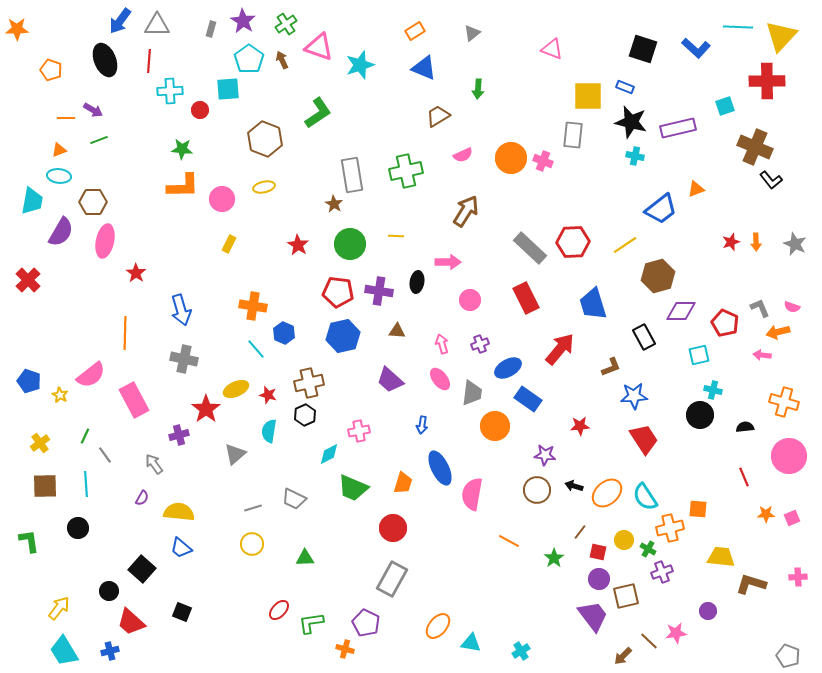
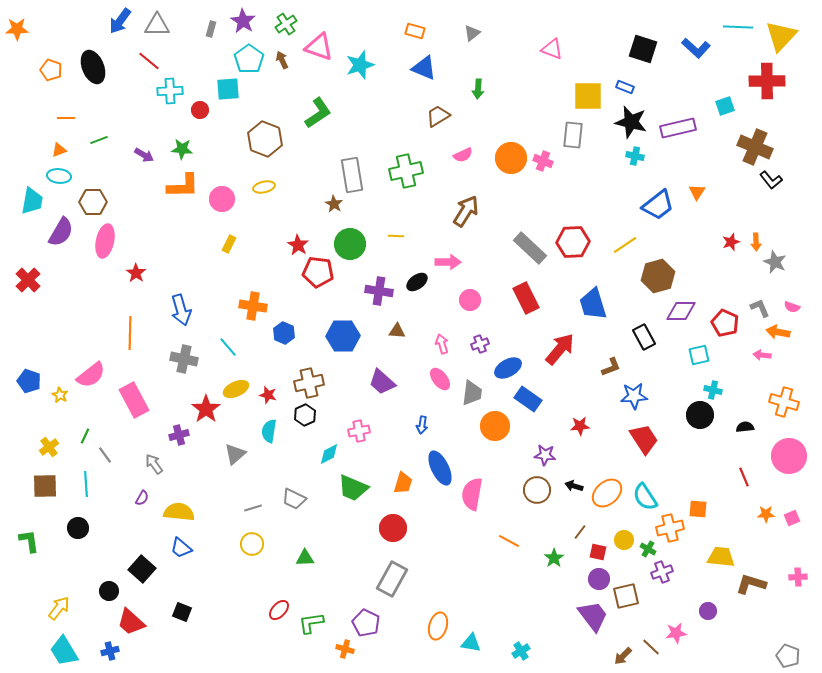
orange rectangle at (415, 31): rotated 48 degrees clockwise
black ellipse at (105, 60): moved 12 px left, 7 px down
red line at (149, 61): rotated 55 degrees counterclockwise
purple arrow at (93, 110): moved 51 px right, 45 px down
orange triangle at (696, 189): moved 1 px right, 3 px down; rotated 36 degrees counterclockwise
blue trapezoid at (661, 209): moved 3 px left, 4 px up
gray star at (795, 244): moved 20 px left, 18 px down
black ellipse at (417, 282): rotated 45 degrees clockwise
red pentagon at (338, 292): moved 20 px left, 20 px up
orange arrow at (778, 332): rotated 25 degrees clockwise
orange line at (125, 333): moved 5 px right
blue hexagon at (343, 336): rotated 12 degrees clockwise
cyan line at (256, 349): moved 28 px left, 2 px up
purple trapezoid at (390, 380): moved 8 px left, 2 px down
yellow cross at (40, 443): moved 9 px right, 4 px down
orange ellipse at (438, 626): rotated 24 degrees counterclockwise
brown line at (649, 641): moved 2 px right, 6 px down
